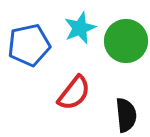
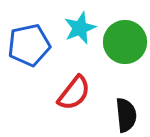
green circle: moved 1 px left, 1 px down
